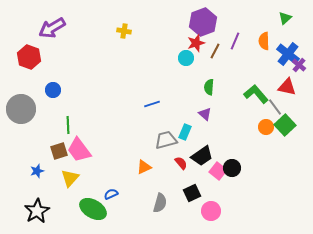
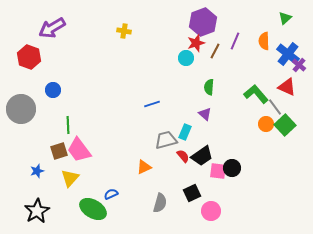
red triangle: rotated 12 degrees clockwise
orange circle: moved 3 px up
red semicircle: moved 2 px right, 7 px up
pink square: rotated 30 degrees counterclockwise
